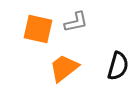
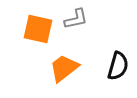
gray L-shape: moved 3 px up
